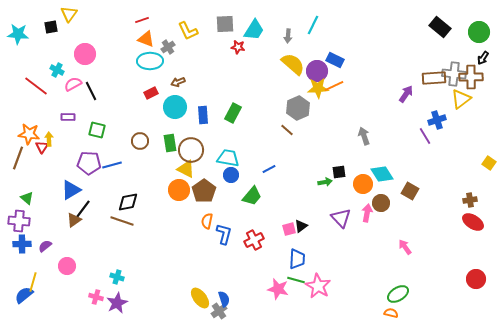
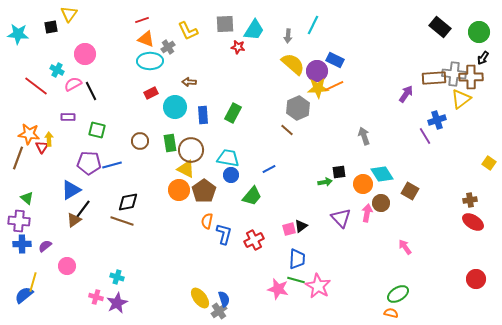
brown arrow at (178, 82): moved 11 px right; rotated 24 degrees clockwise
